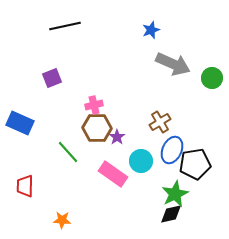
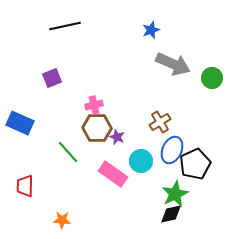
purple star: rotated 14 degrees counterclockwise
black pentagon: rotated 16 degrees counterclockwise
